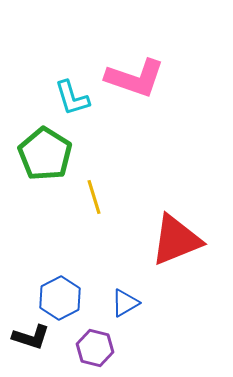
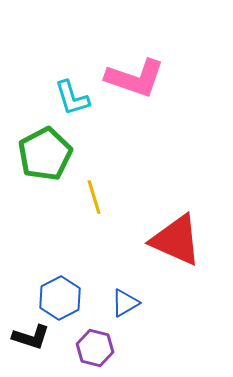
green pentagon: rotated 12 degrees clockwise
red triangle: rotated 46 degrees clockwise
